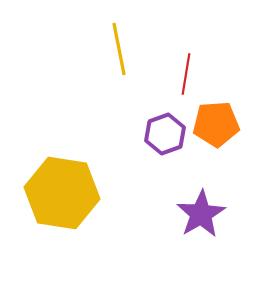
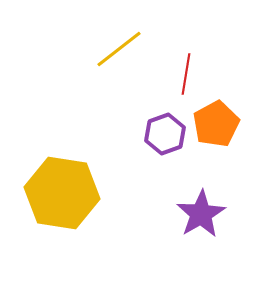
yellow line: rotated 63 degrees clockwise
orange pentagon: rotated 24 degrees counterclockwise
